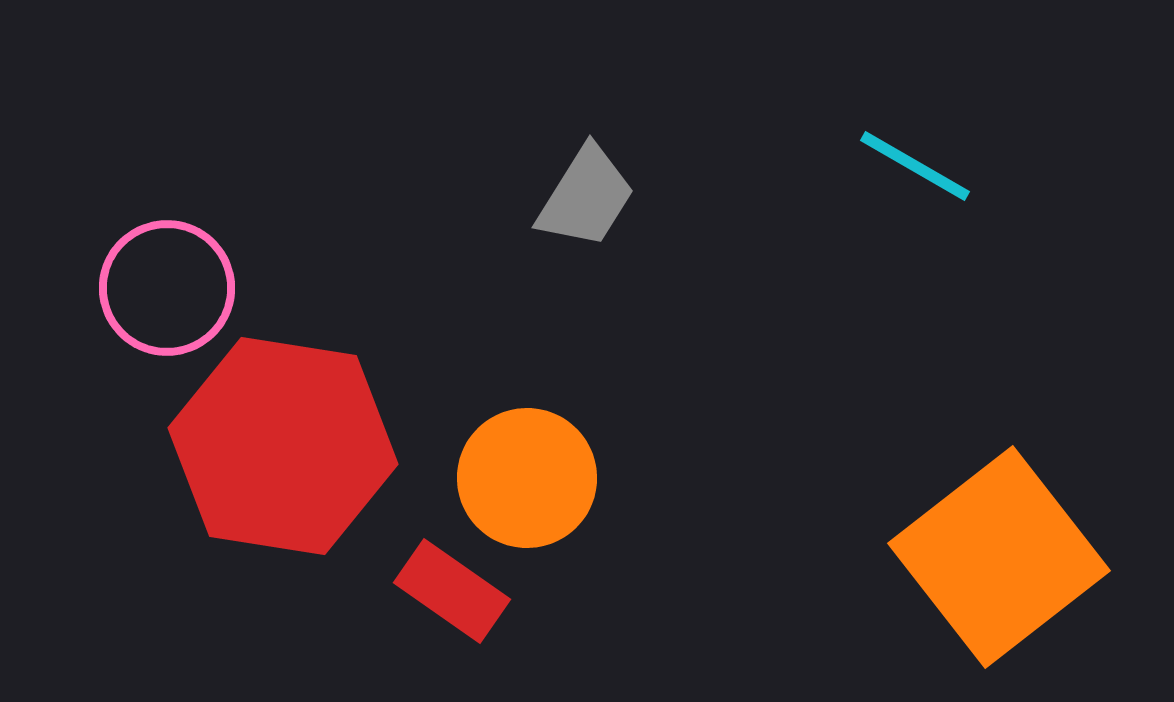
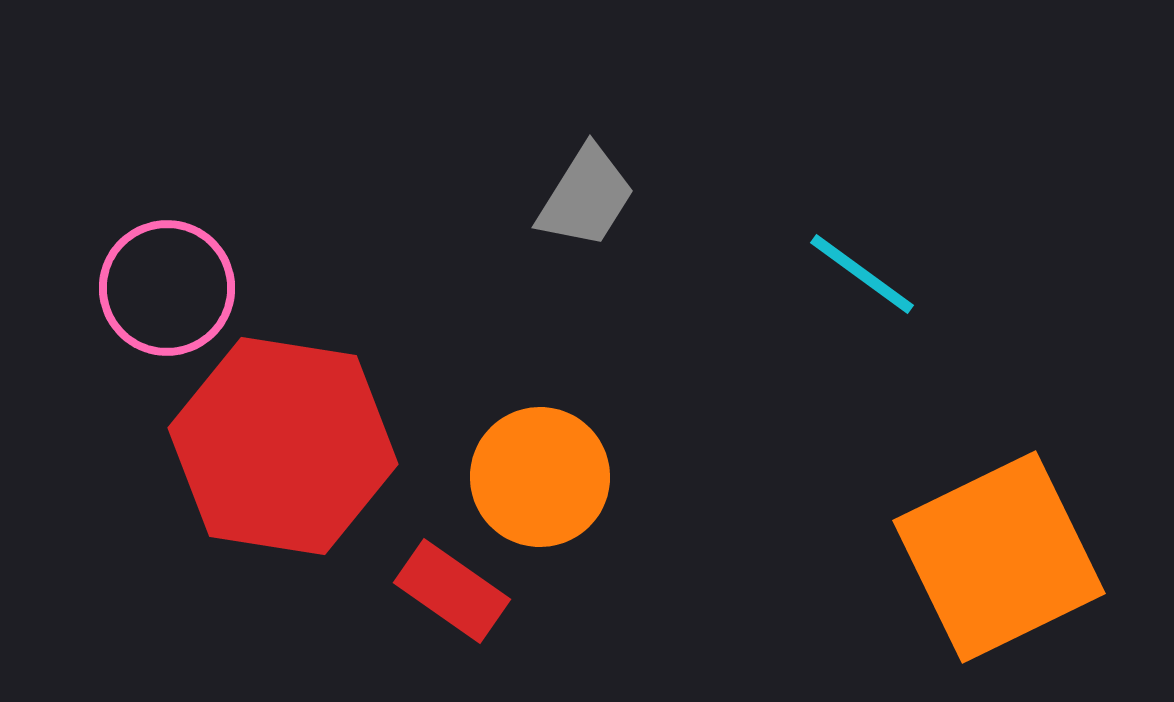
cyan line: moved 53 px left, 108 px down; rotated 6 degrees clockwise
orange circle: moved 13 px right, 1 px up
orange square: rotated 12 degrees clockwise
